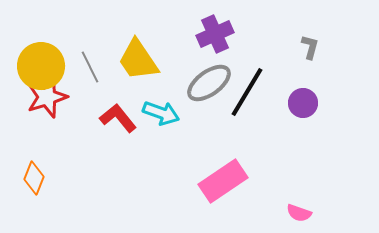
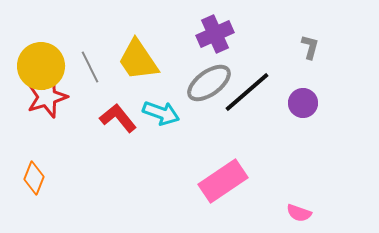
black line: rotated 18 degrees clockwise
